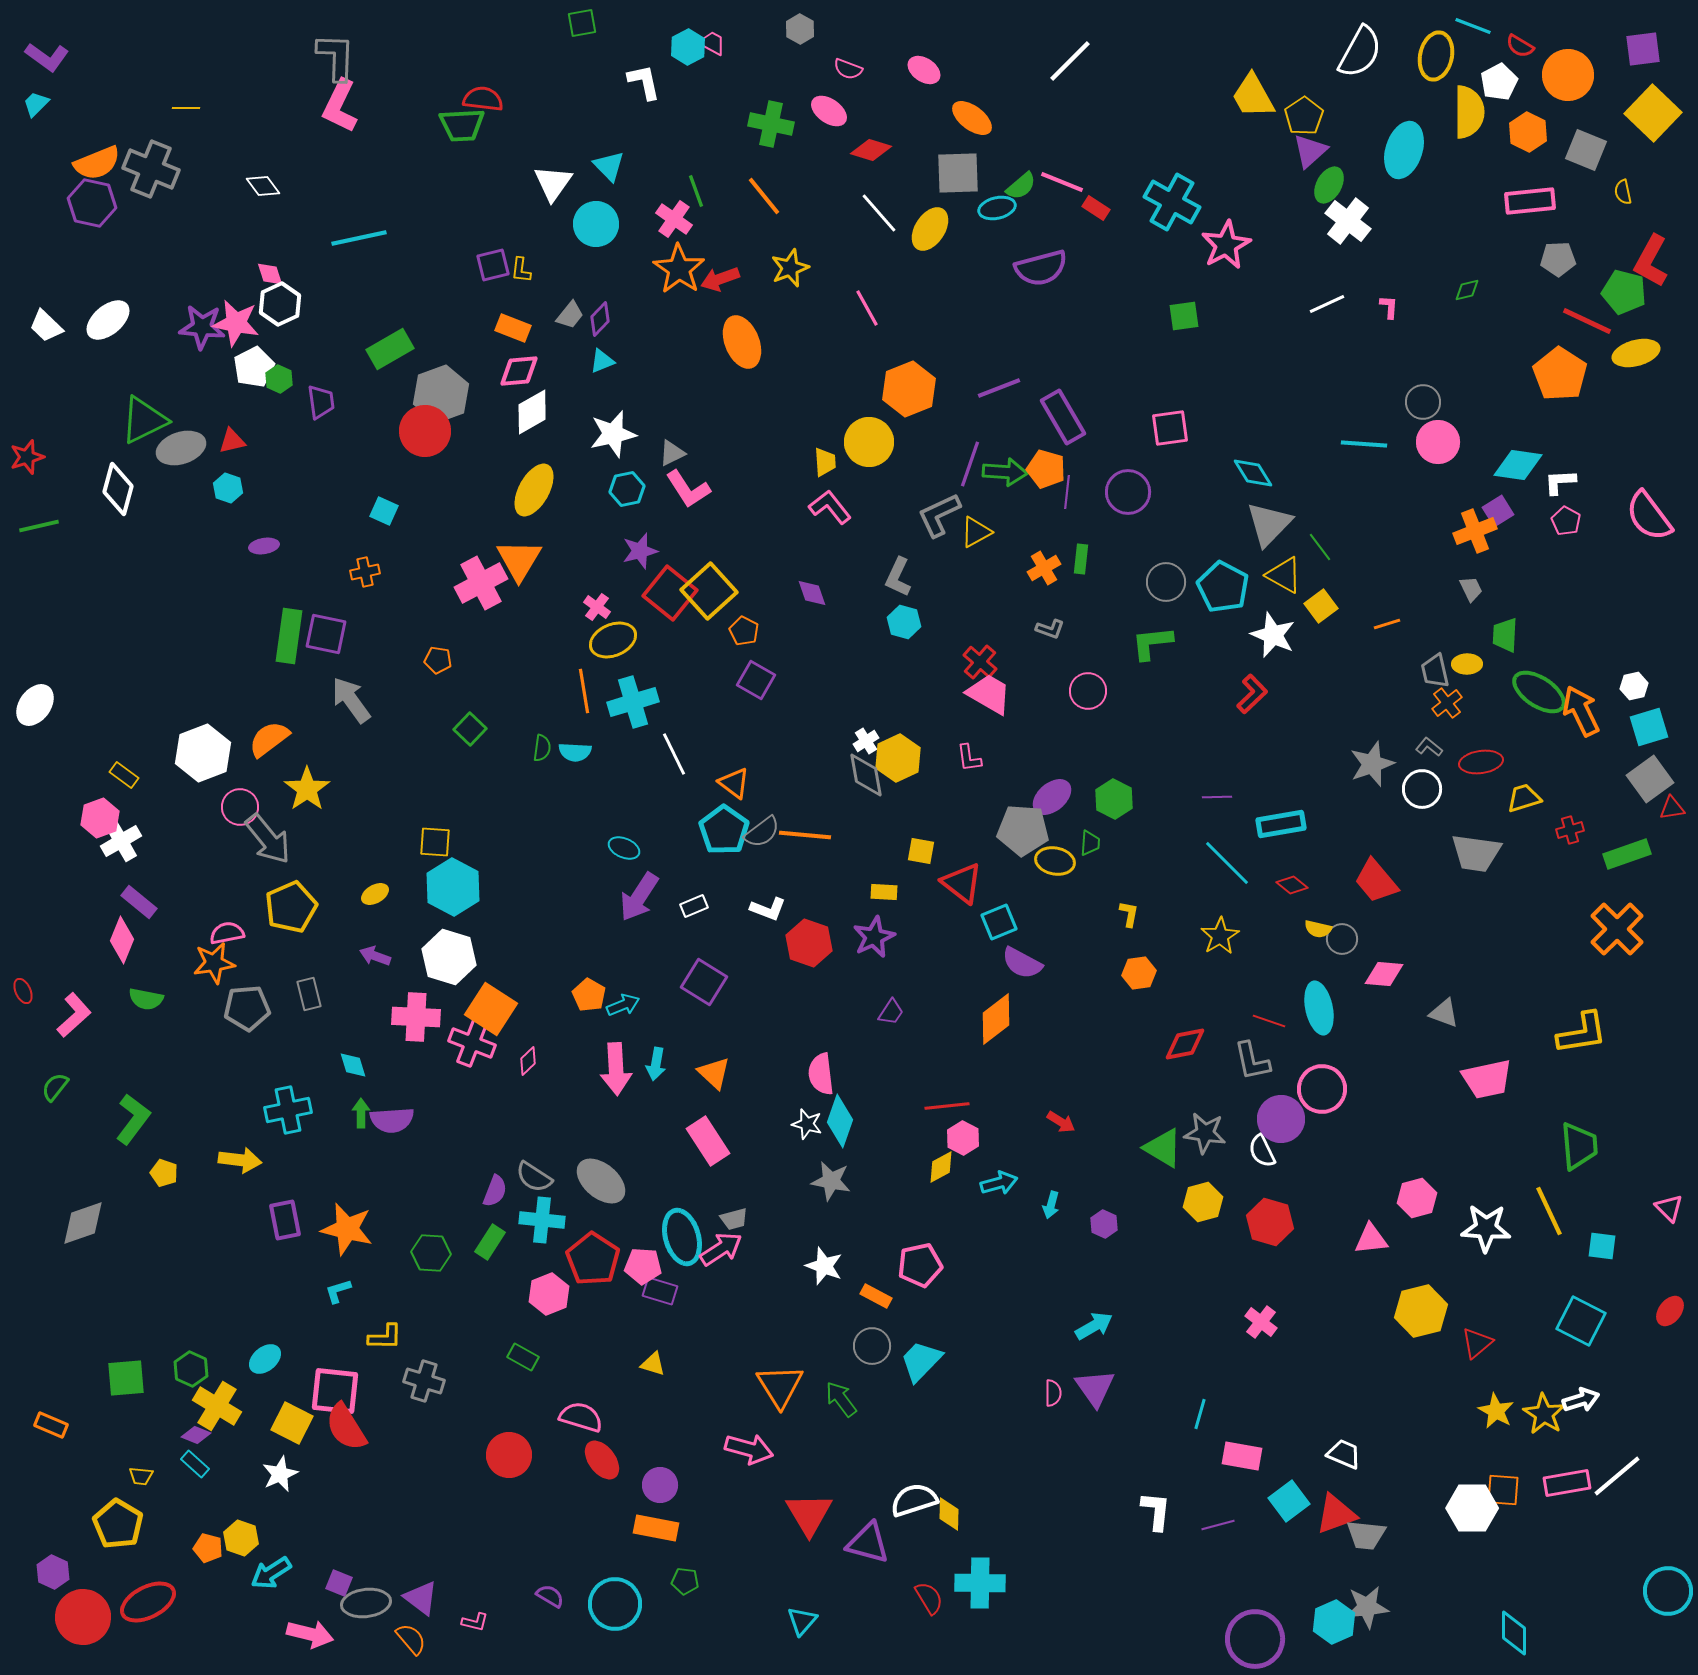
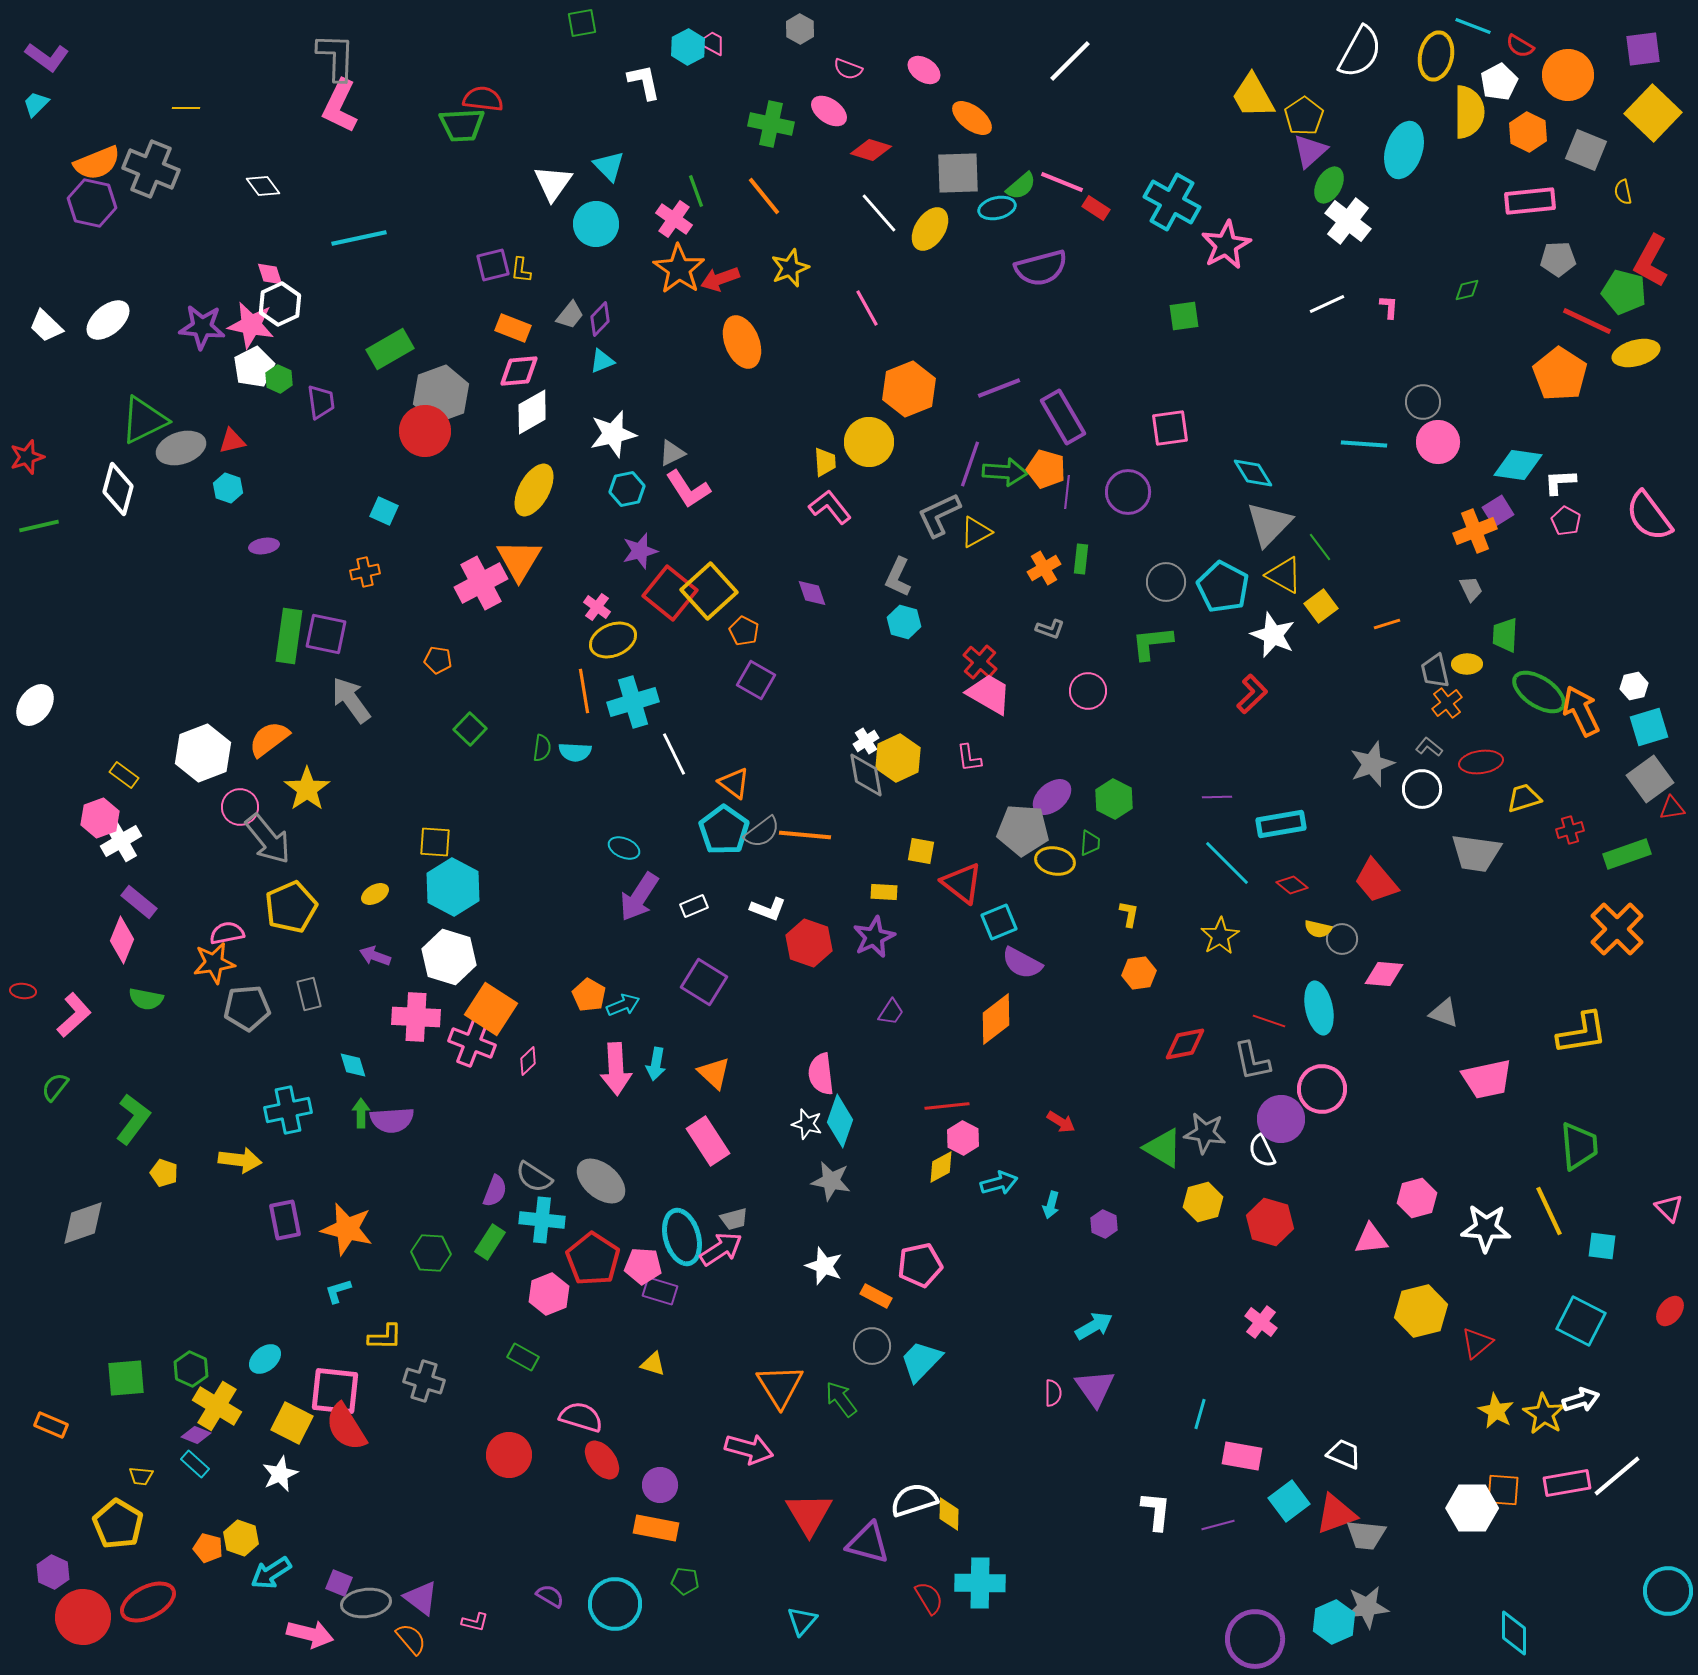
pink star at (236, 323): moved 15 px right, 2 px down
red ellipse at (23, 991): rotated 60 degrees counterclockwise
